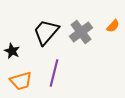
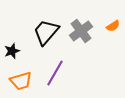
orange semicircle: rotated 16 degrees clockwise
gray cross: moved 1 px up
black star: rotated 28 degrees clockwise
purple line: moved 1 px right; rotated 16 degrees clockwise
